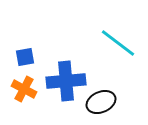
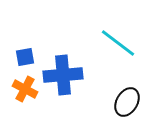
blue cross: moved 3 px left, 6 px up
orange cross: moved 1 px right
black ellipse: moved 26 px right; rotated 36 degrees counterclockwise
